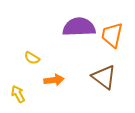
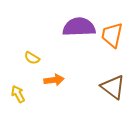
brown triangle: moved 9 px right, 10 px down
